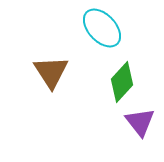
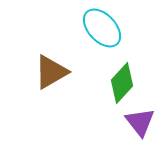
brown triangle: rotated 33 degrees clockwise
green diamond: moved 1 px down
